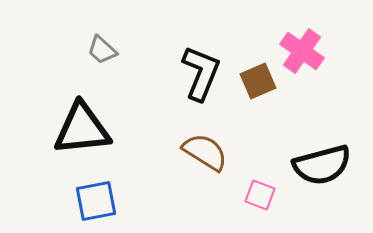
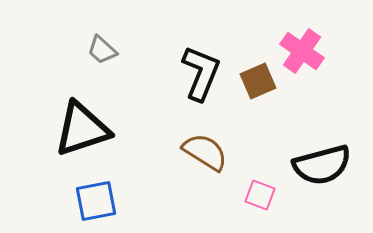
black triangle: rotated 12 degrees counterclockwise
